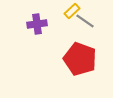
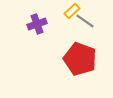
purple cross: rotated 12 degrees counterclockwise
